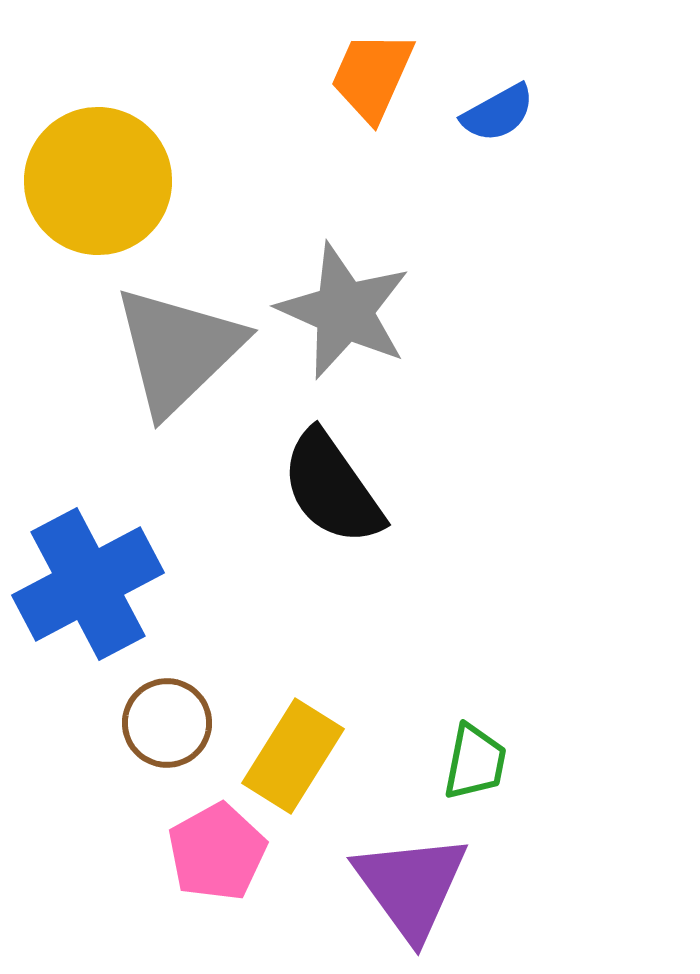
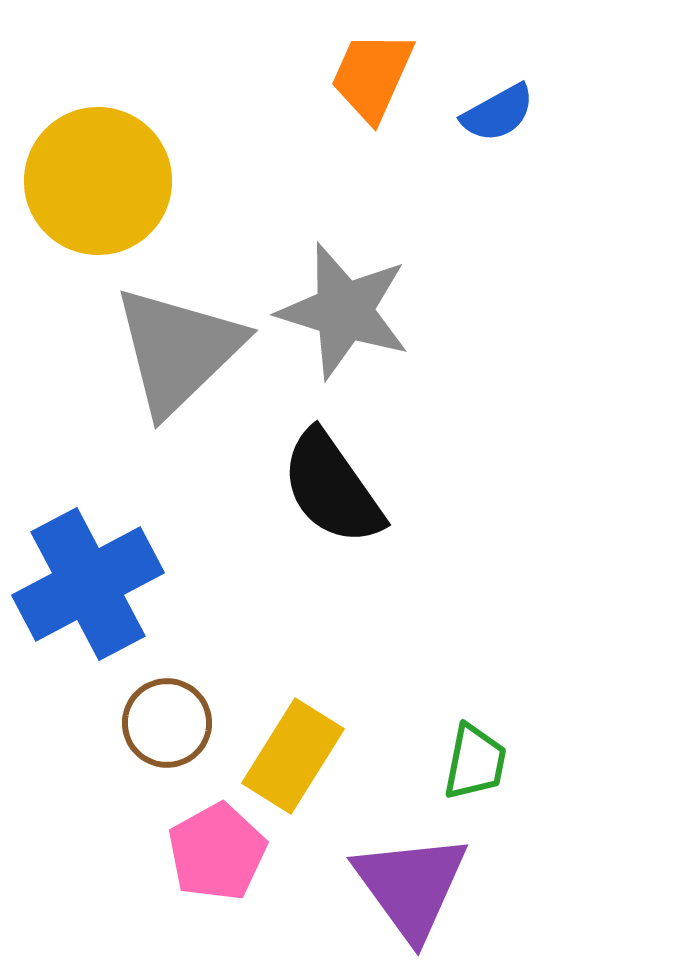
gray star: rotated 7 degrees counterclockwise
